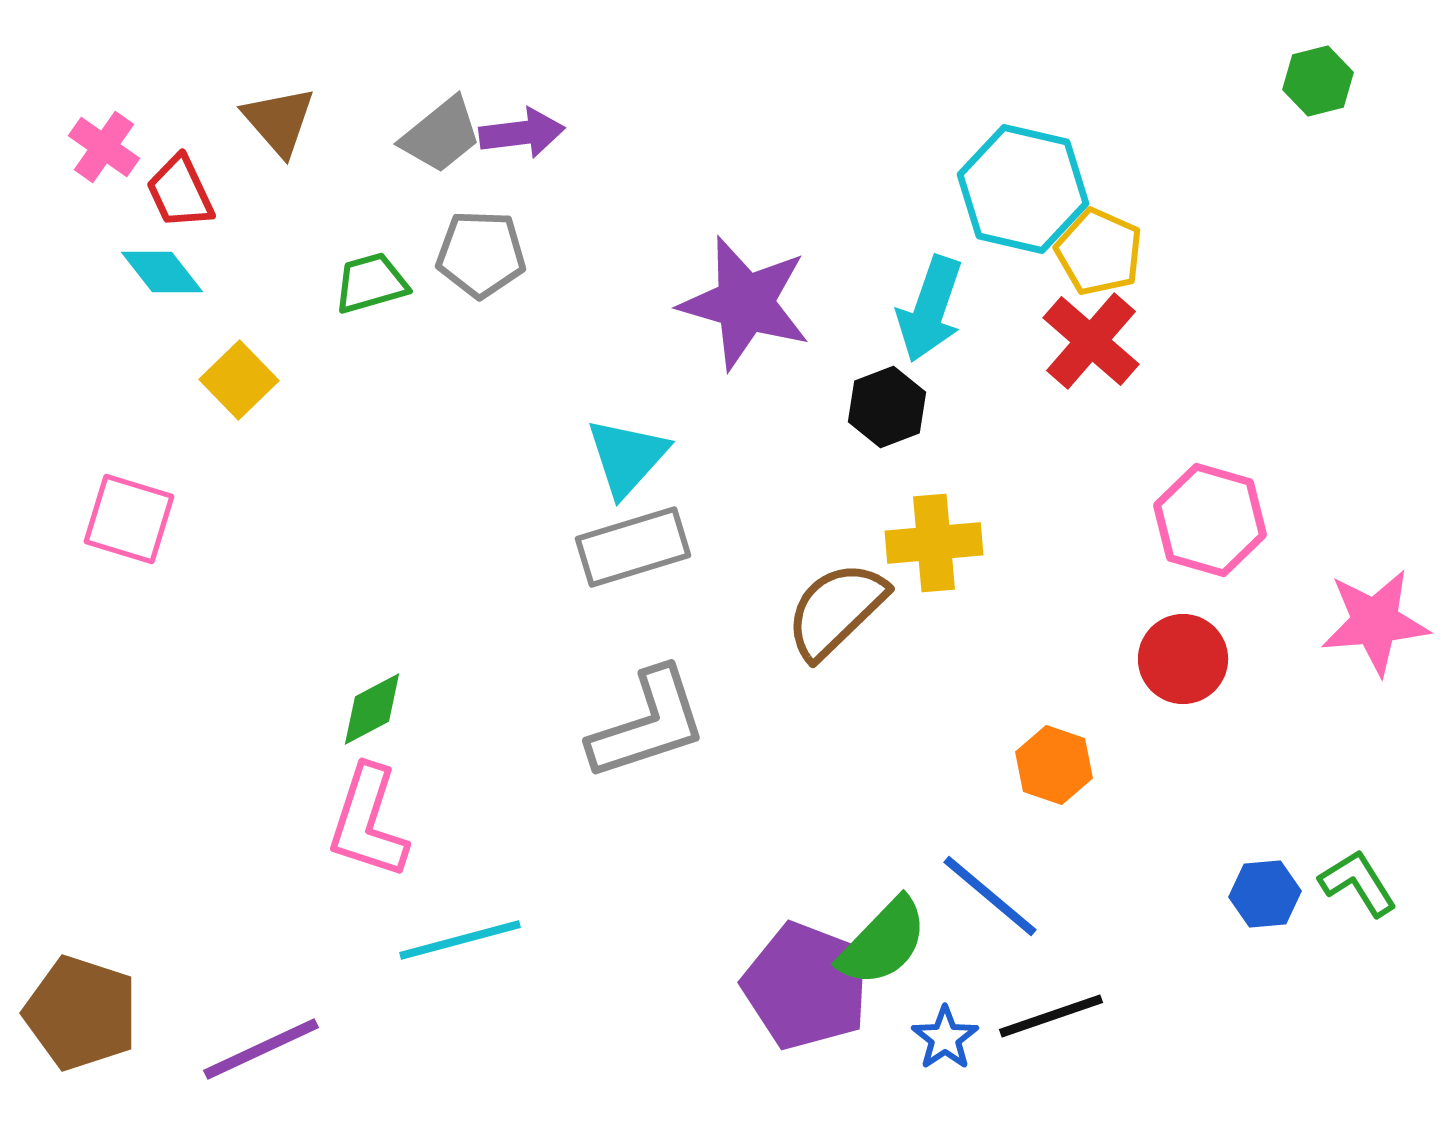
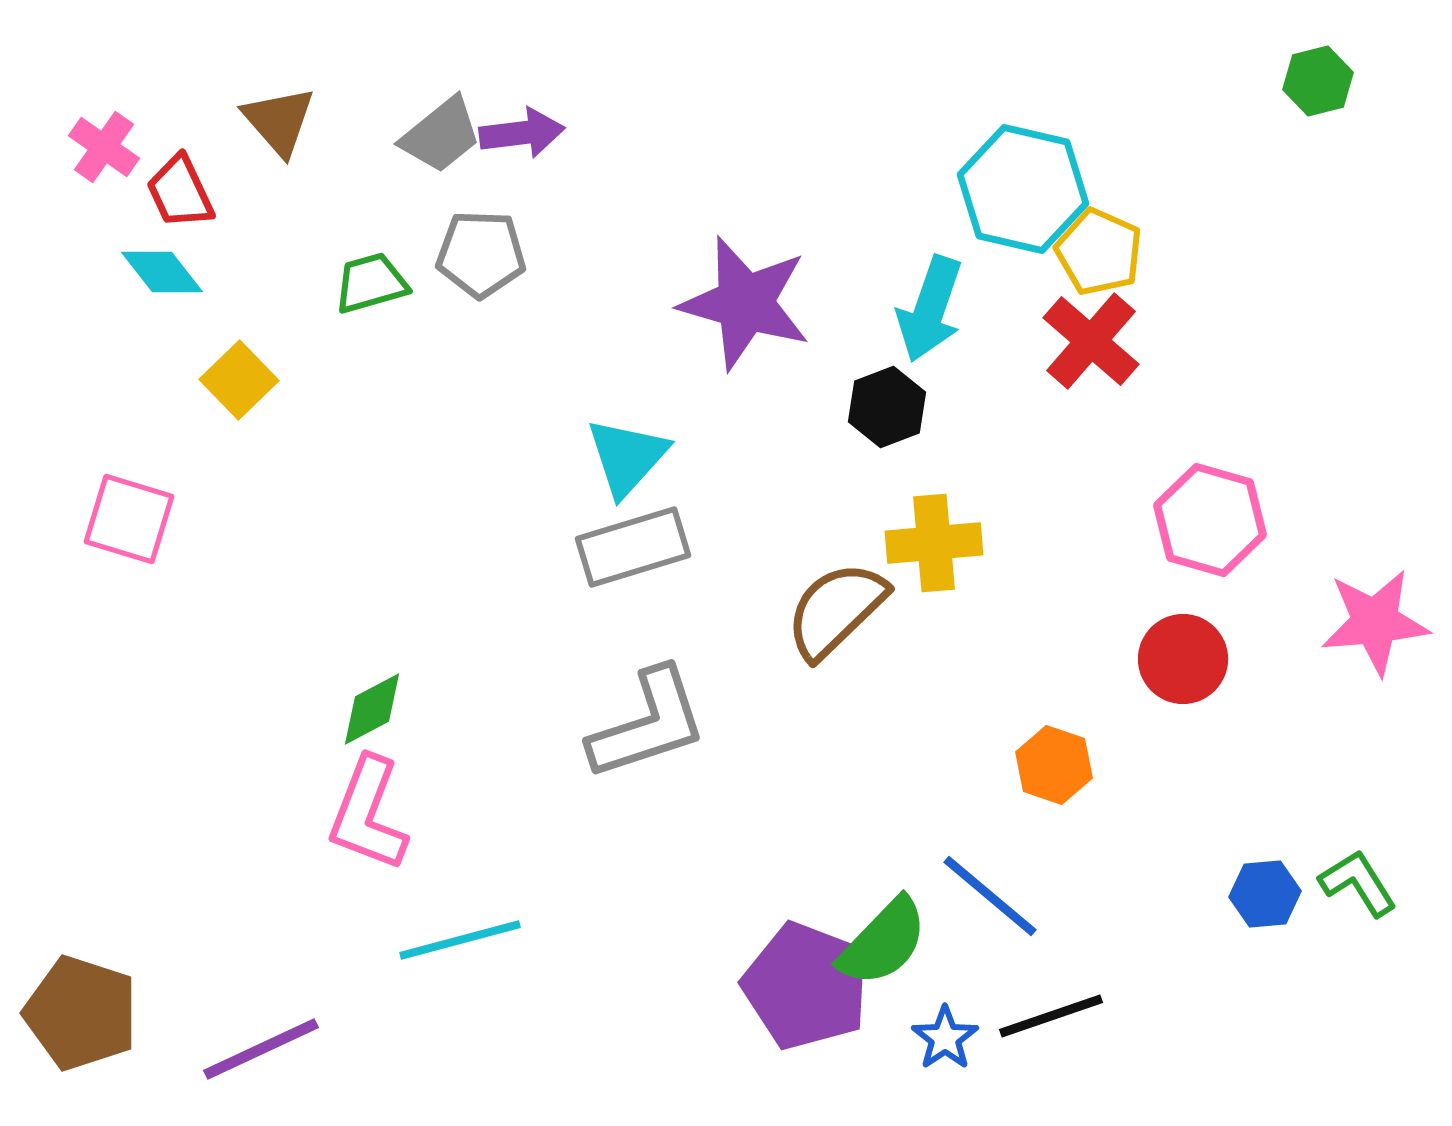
pink L-shape: moved 8 px up; rotated 3 degrees clockwise
